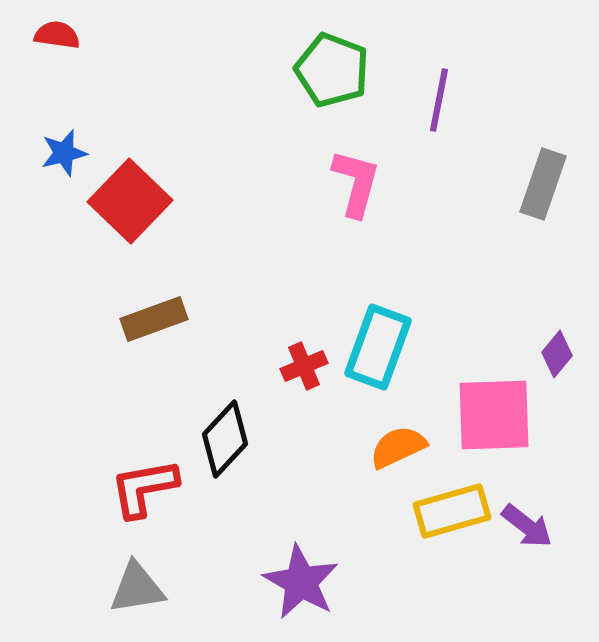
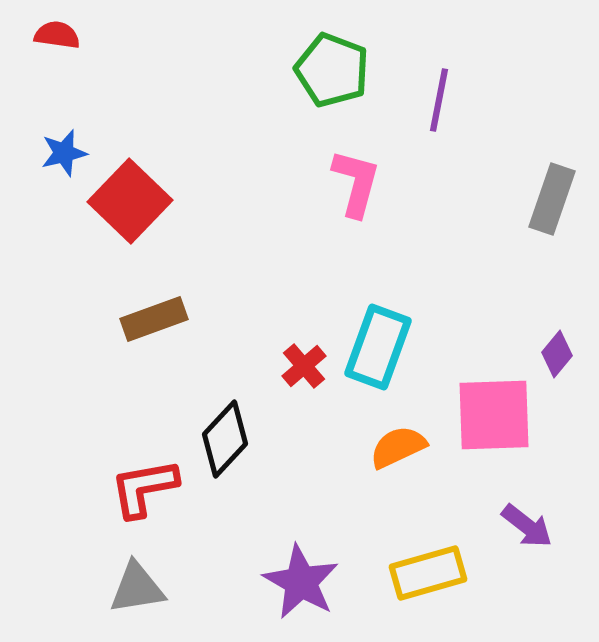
gray rectangle: moved 9 px right, 15 px down
red cross: rotated 18 degrees counterclockwise
yellow rectangle: moved 24 px left, 62 px down
